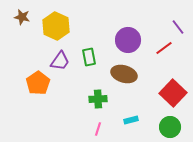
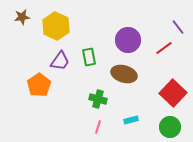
brown star: rotated 21 degrees counterclockwise
orange pentagon: moved 1 px right, 2 px down
green cross: rotated 18 degrees clockwise
pink line: moved 2 px up
